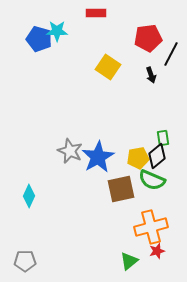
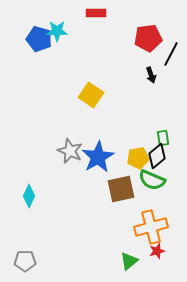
yellow square: moved 17 px left, 28 px down
